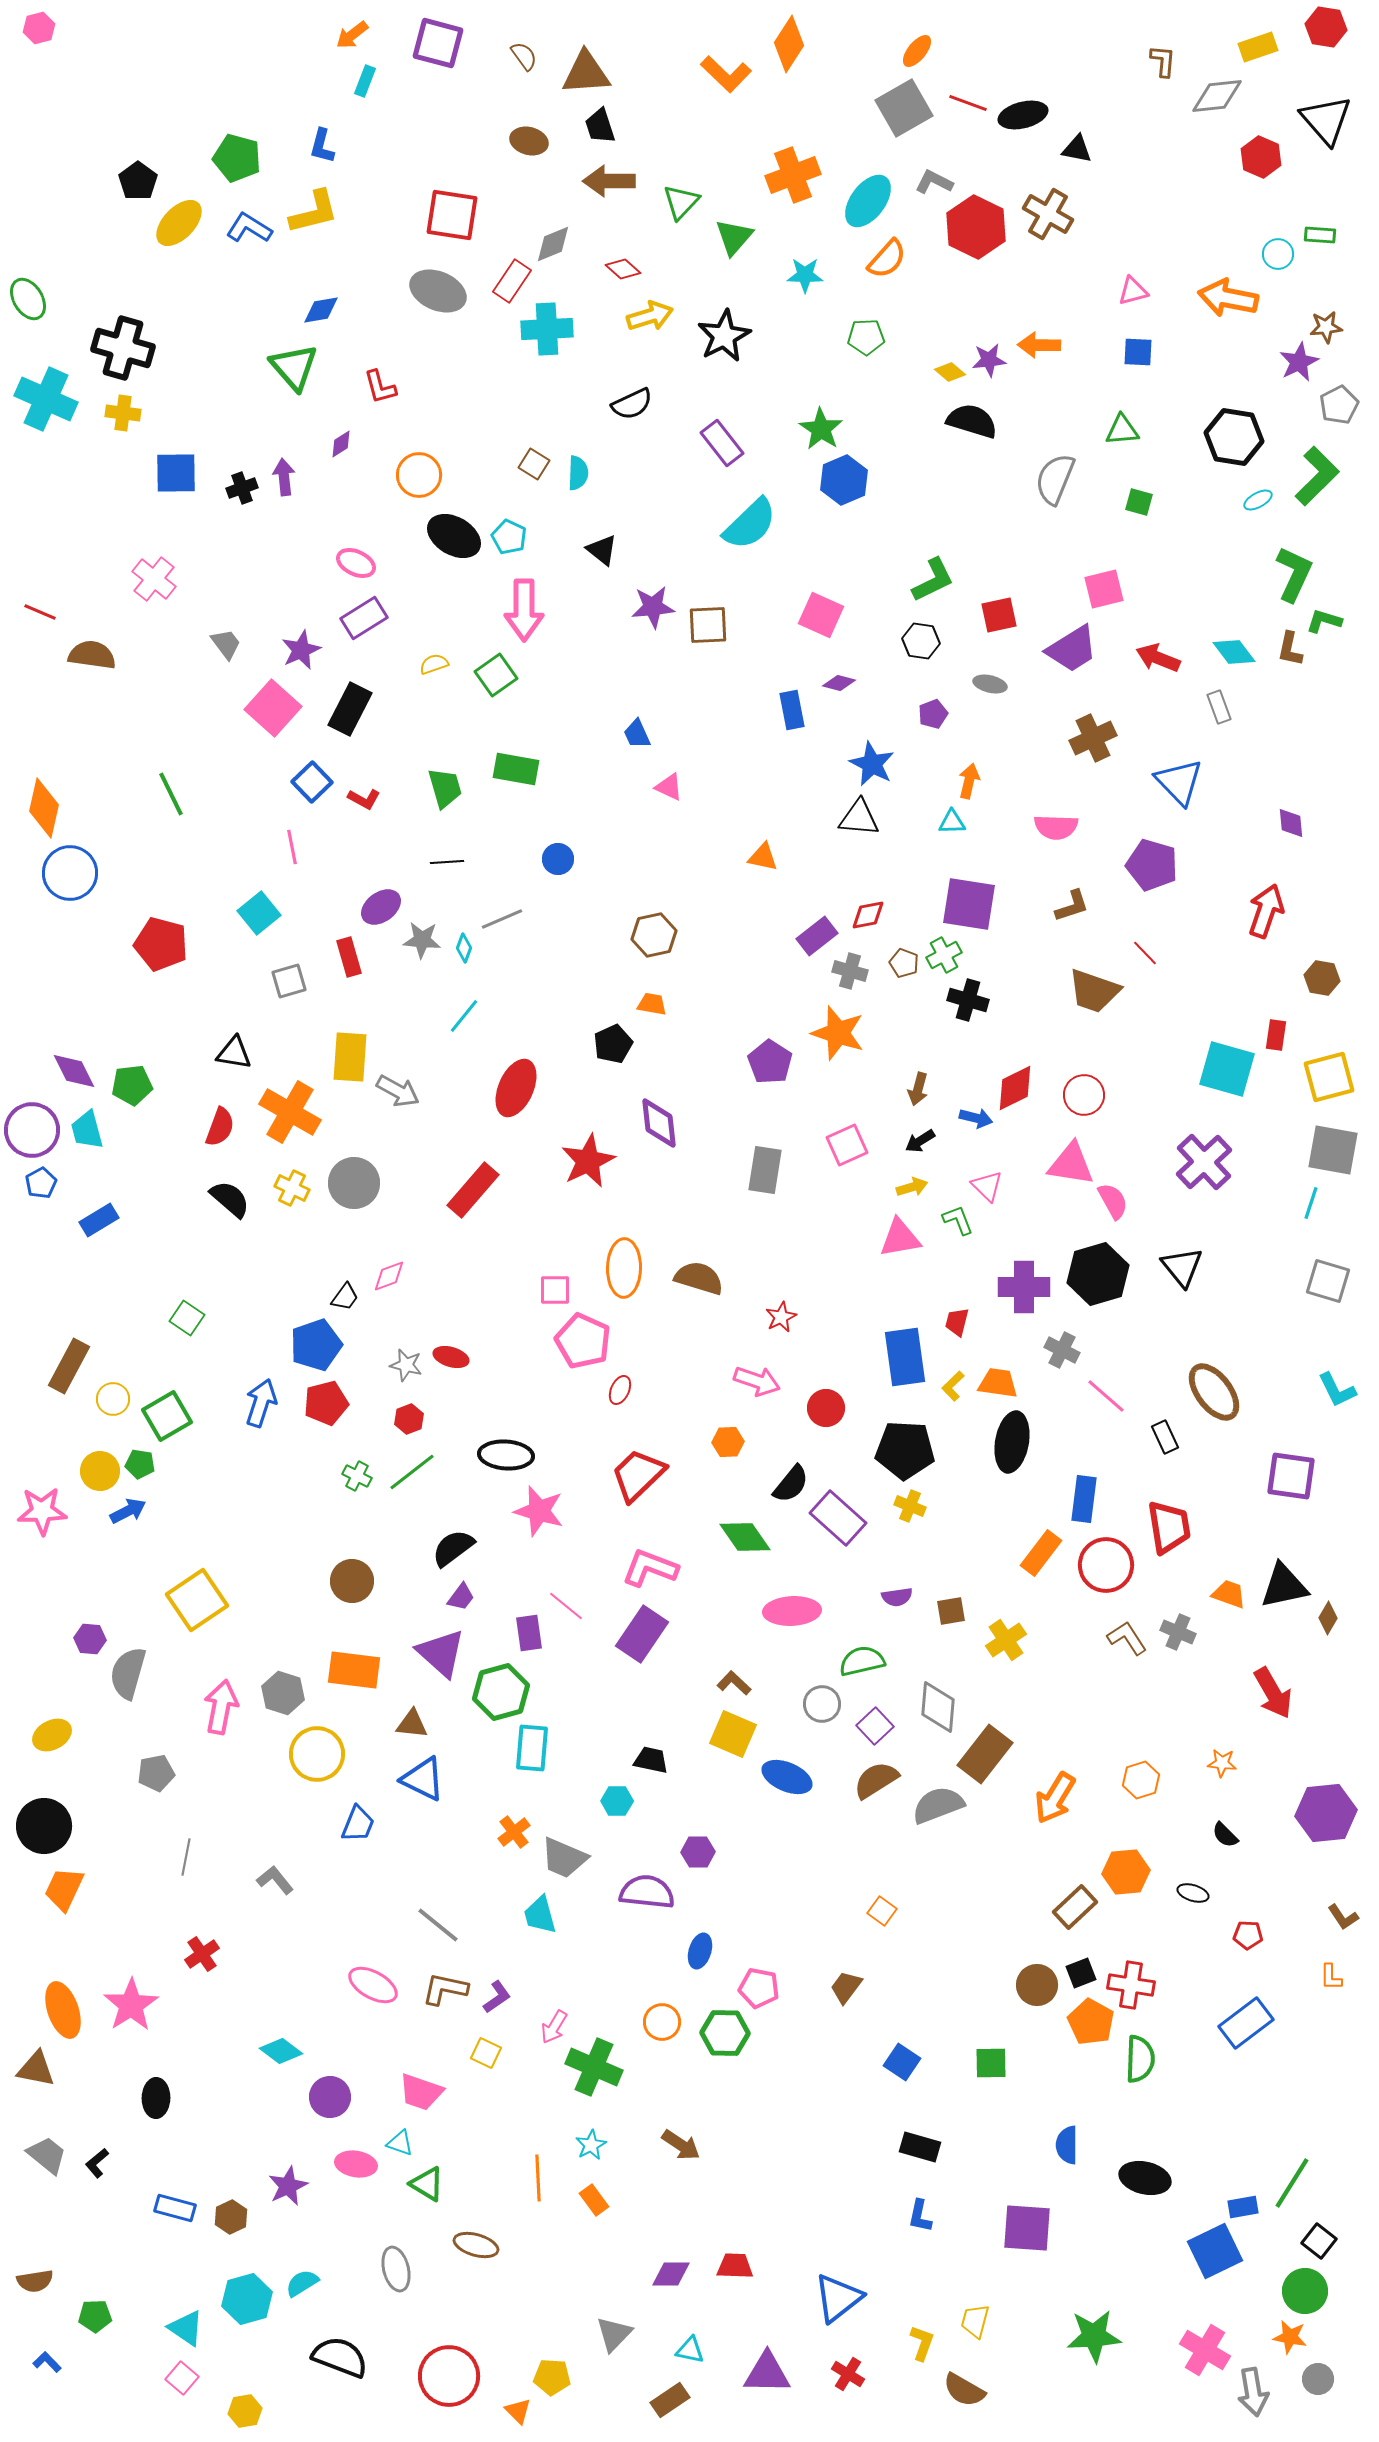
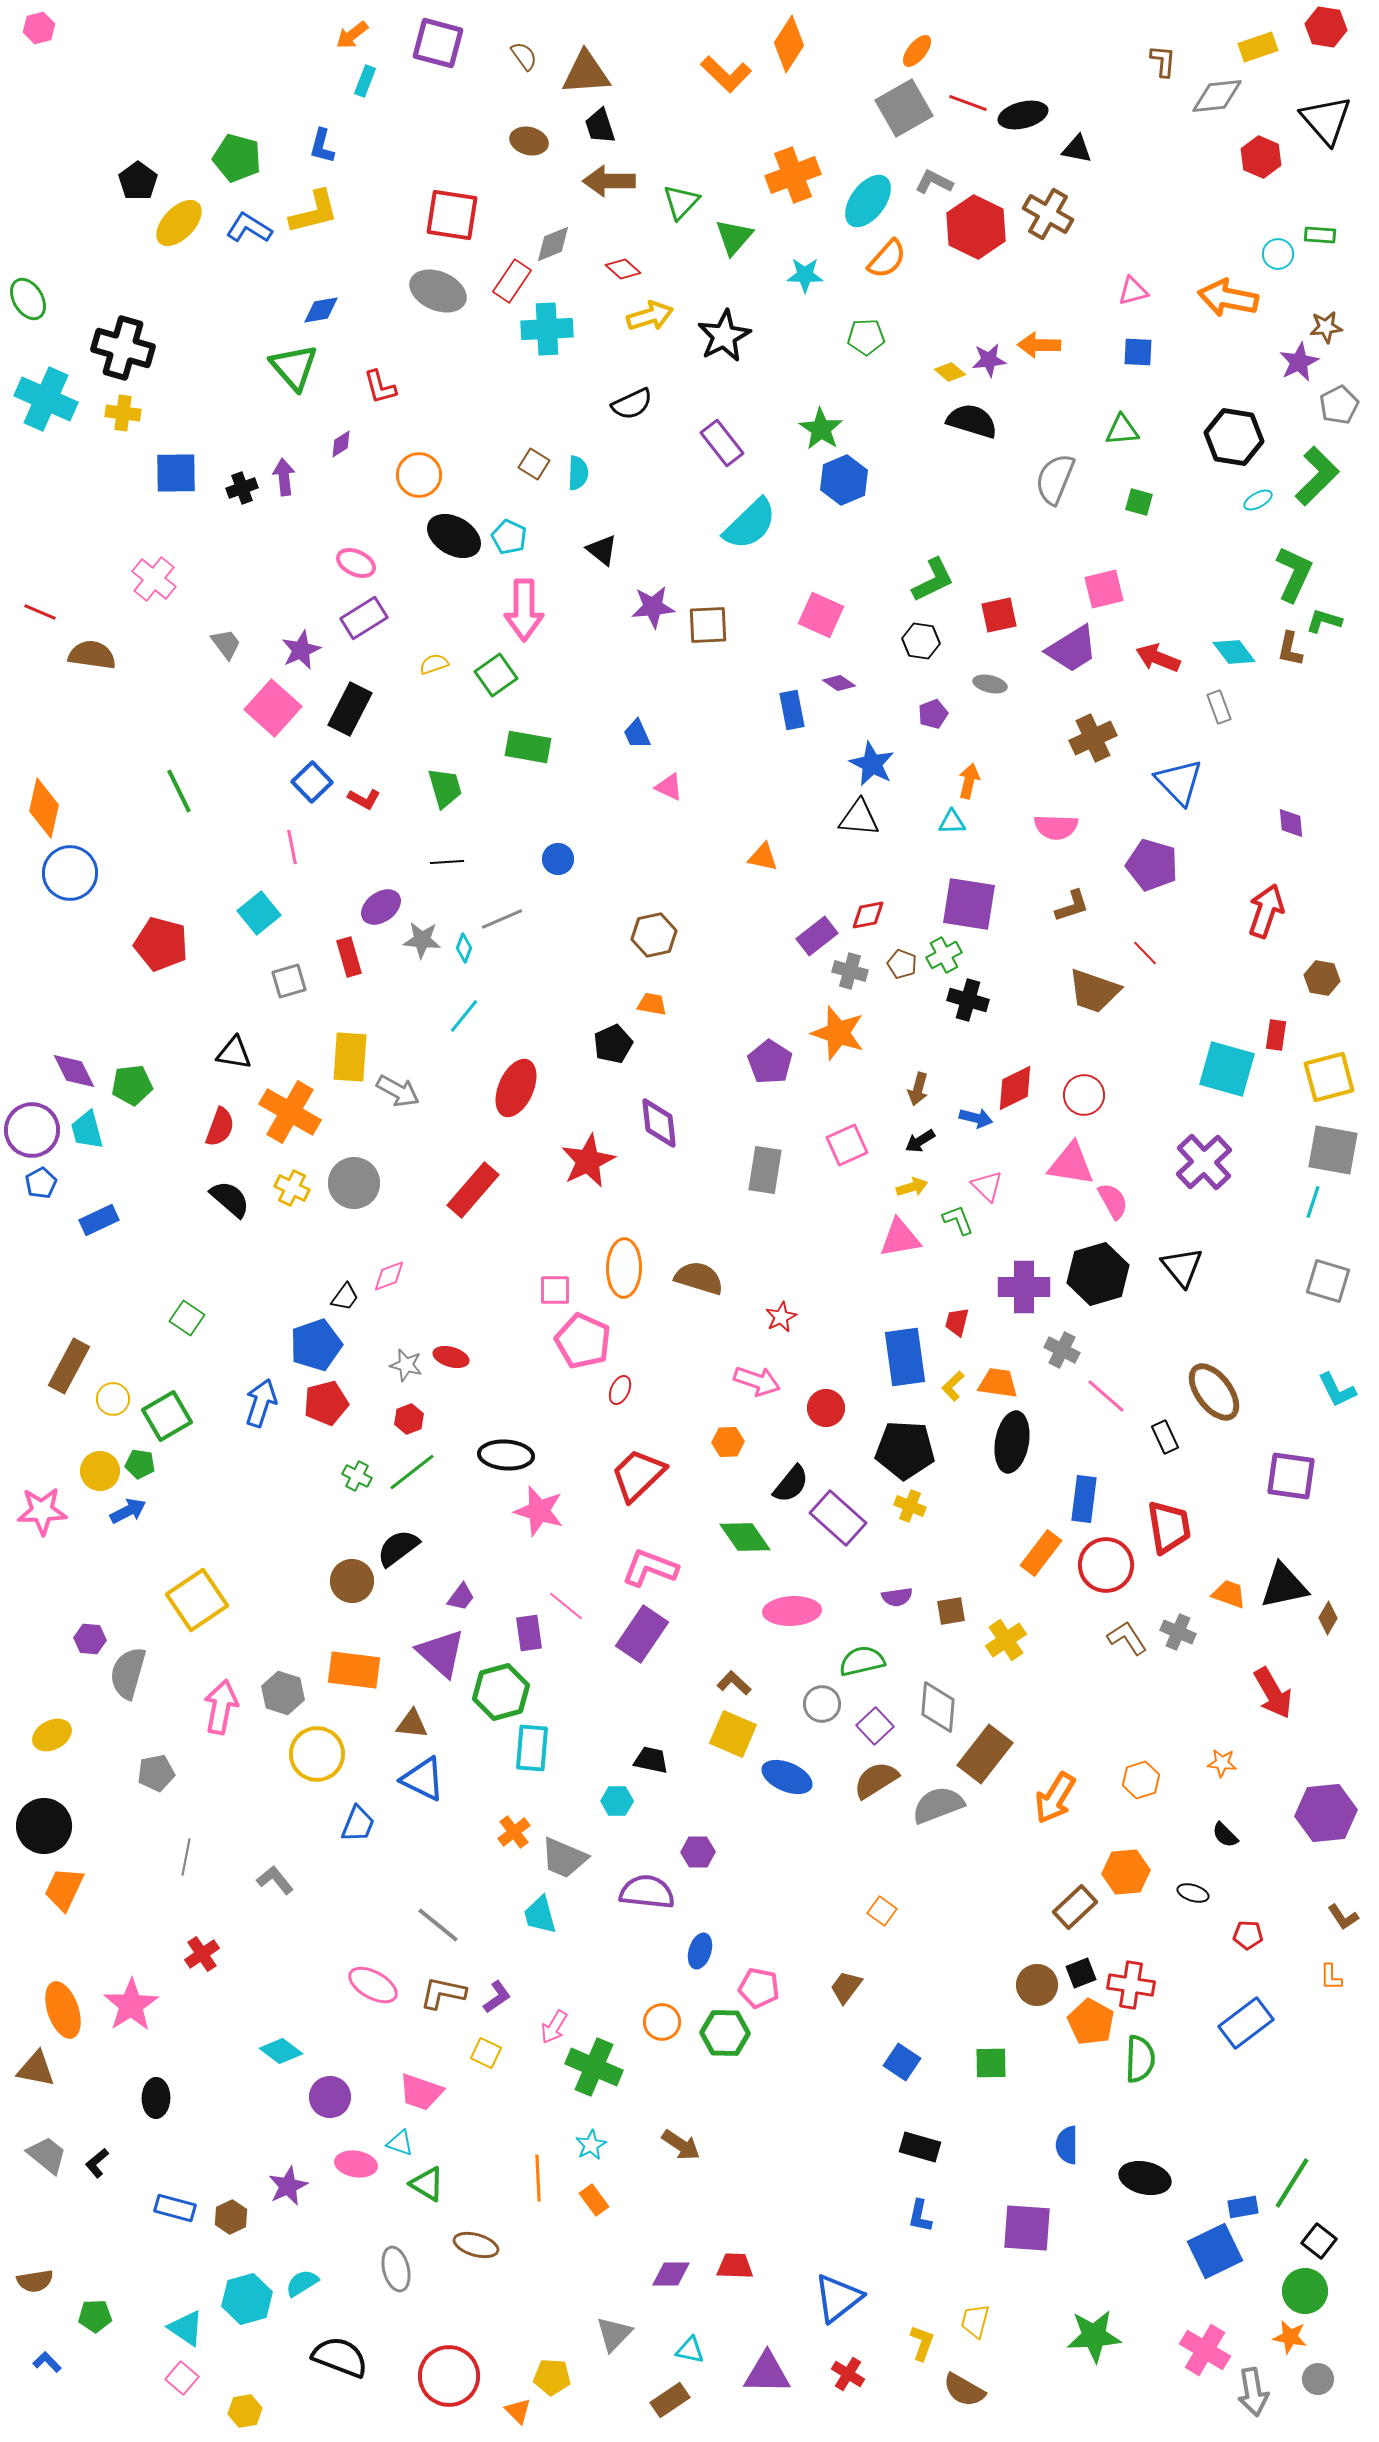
purple diamond at (839, 683): rotated 20 degrees clockwise
green rectangle at (516, 769): moved 12 px right, 22 px up
green line at (171, 794): moved 8 px right, 3 px up
brown pentagon at (904, 963): moved 2 px left, 1 px down
cyan line at (1311, 1203): moved 2 px right, 1 px up
blue rectangle at (99, 1220): rotated 6 degrees clockwise
black semicircle at (453, 1548): moved 55 px left
brown L-shape at (445, 1989): moved 2 px left, 4 px down
